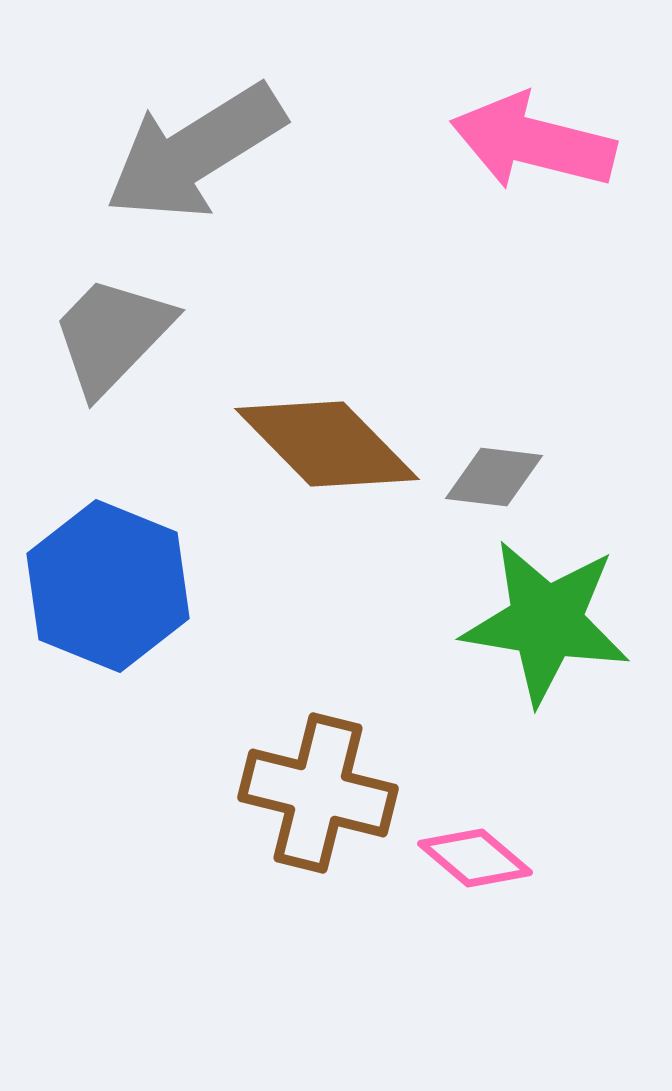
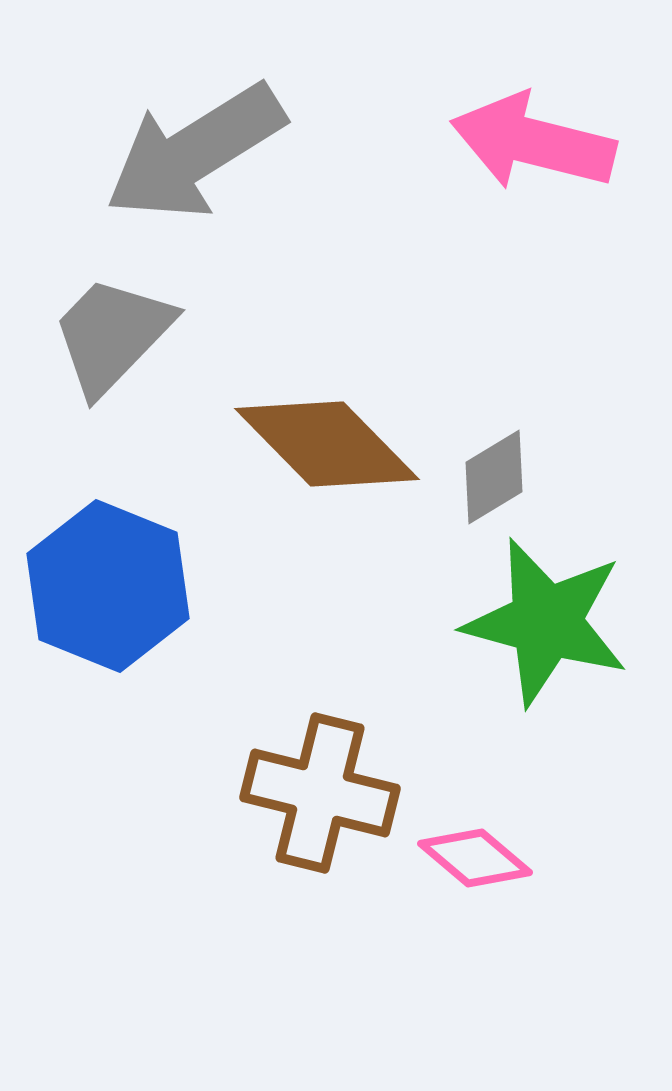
gray diamond: rotated 38 degrees counterclockwise
green star: rotated 6 degrees clockwise
brown cross: moved 2 px right
